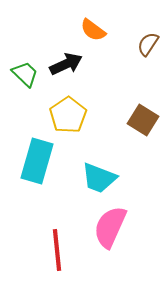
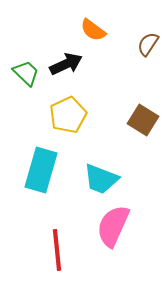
green trapezoid: moved 1 px right, 1 px up
yellow pentagon: rotated 9 degrees clockwise
cyan rectangle: moved 4 px right, 9 px down
cyan trapezoid: moved 2 px right, 1 px down
pink semicircle: moved 3 px right, 1 px up
